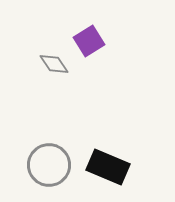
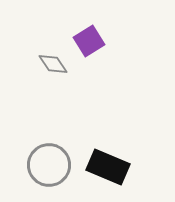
gray diamond: moved 1 px left
